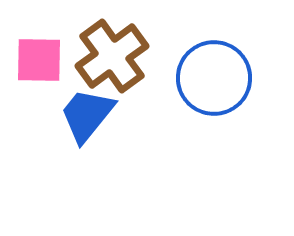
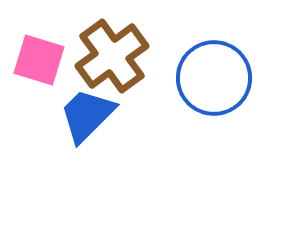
pink square: rotated 16 degrees clockwise
blue trapezoid: rotated 6 degrees clockwise
